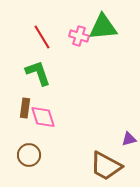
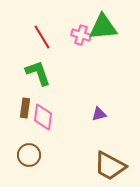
pink cross: moved 2 px right, 1 px up
pink diamond: rotated 24 degrees clockwise
purple triangle: moved 30 px left, 25 px up
brown trapezoid: moved 4 px right
